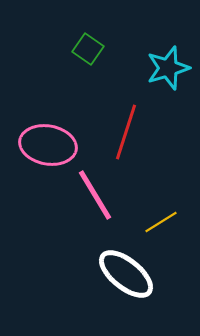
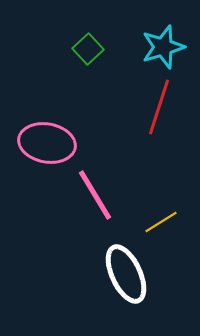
green square: rotated 12 degrees clockwise
cyan star: moved 5 px left, 21 px up
red line: moved 33 px right, 25 px up
pink ellipse: moved 1 px left, 2 px up
white ellipse: rotated 26 degrees clockwise
